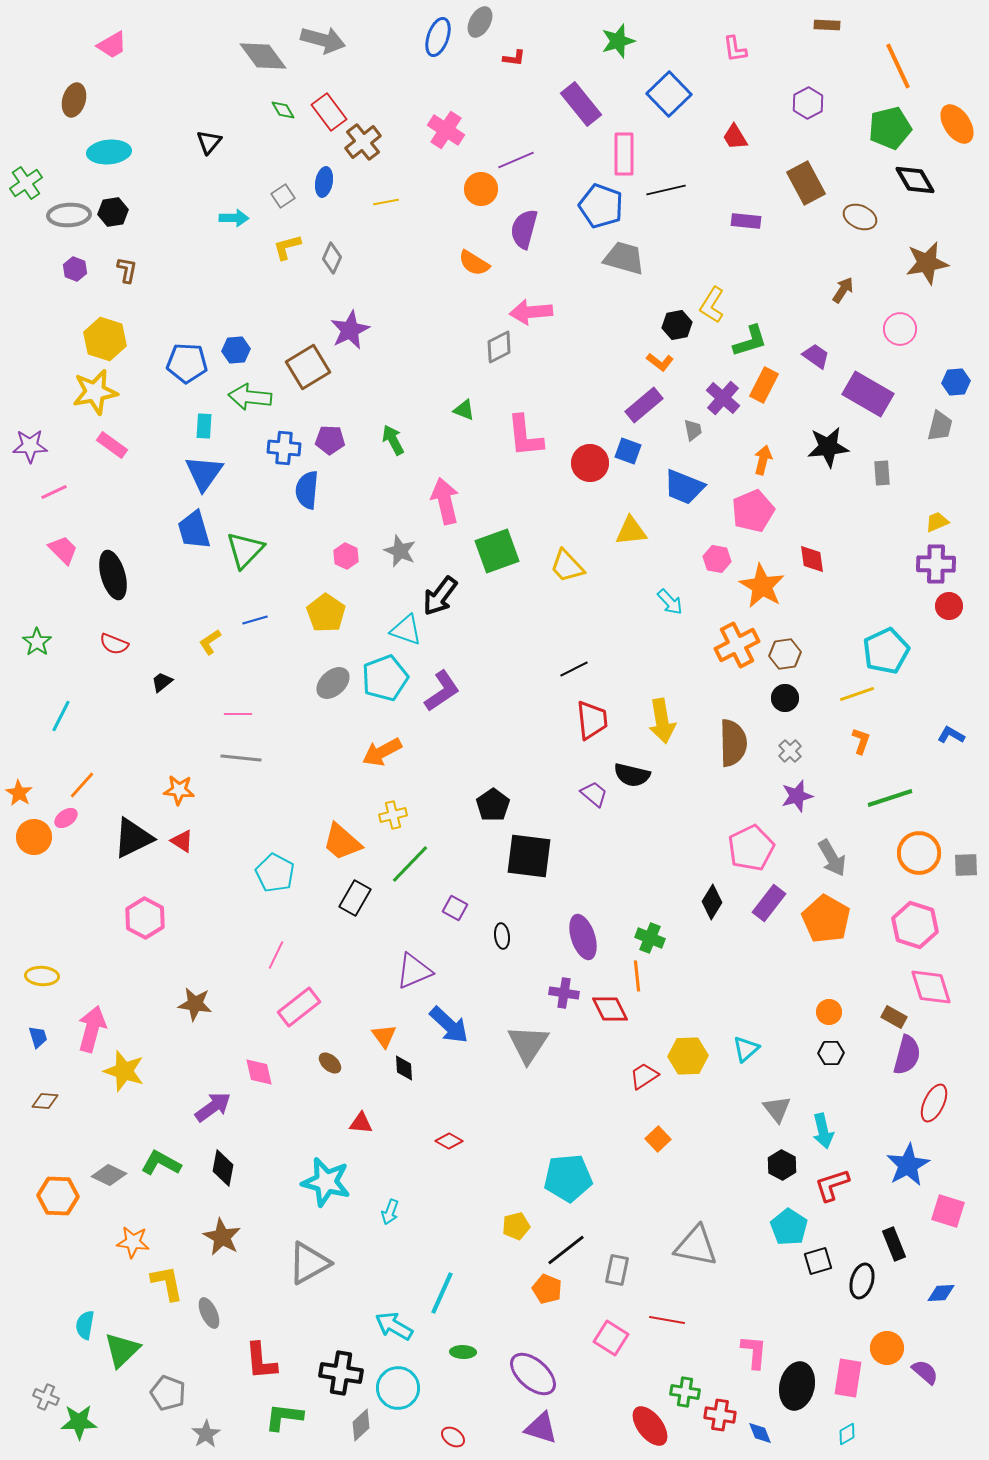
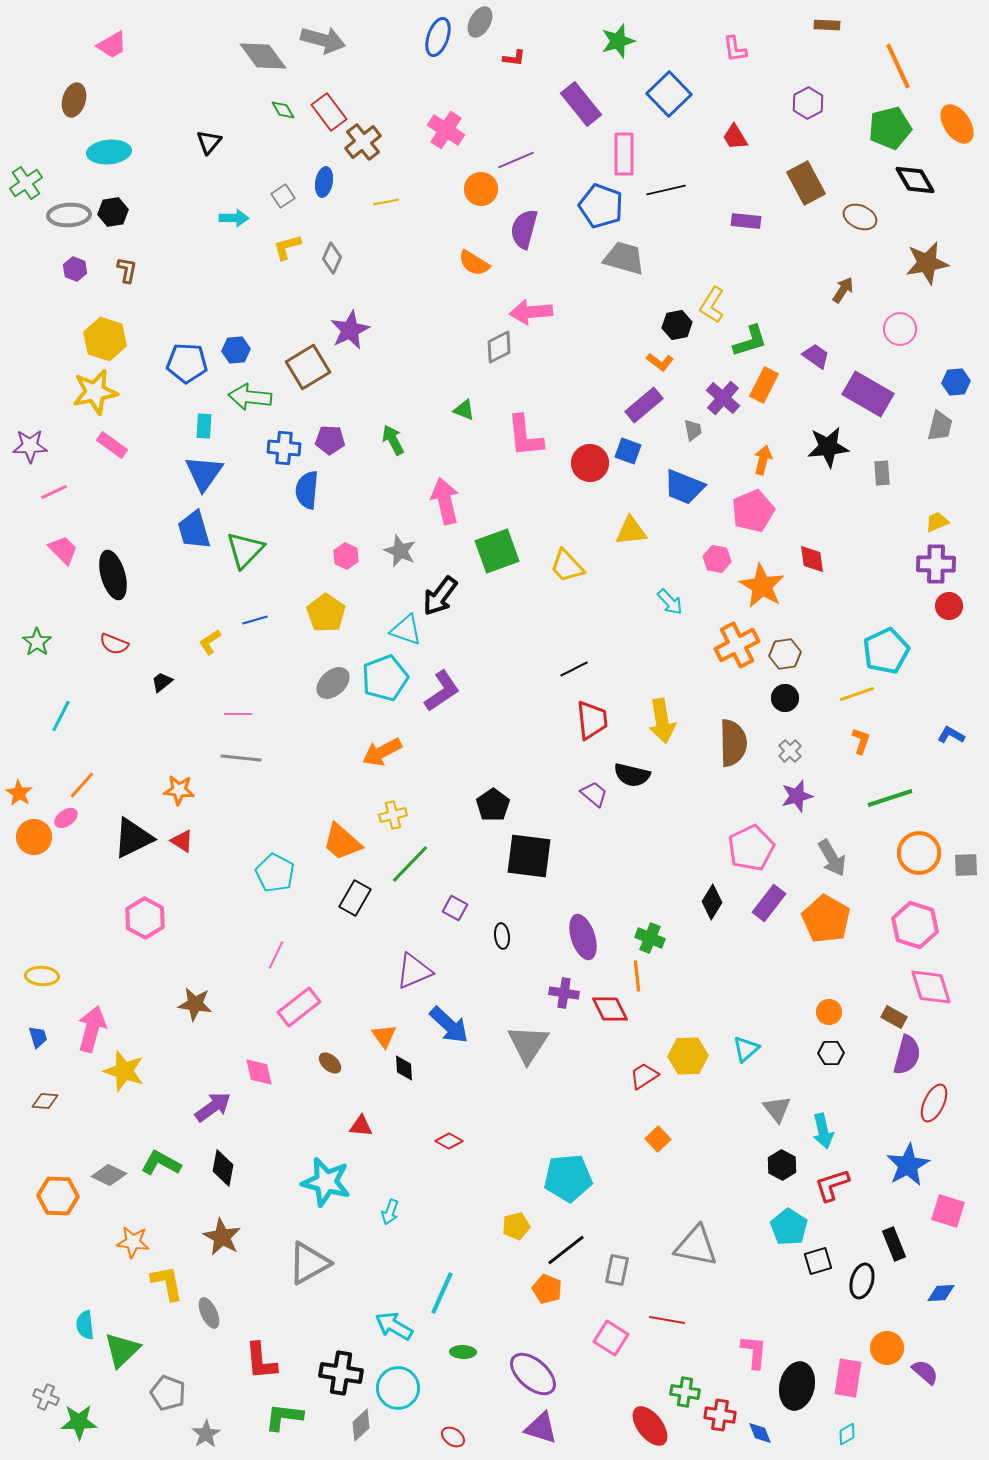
red triangle at (361, 1123): moved 3 px down
cyan semicircle at (85, 1325): rotated 16 degrees counterclockwise
